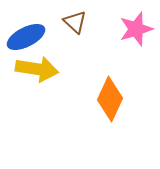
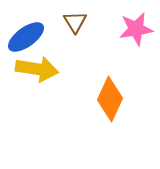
brown triangle: rotated 15 degrees clockwise
pink star: rotated 8 degrees clockwise
blue ellipse: rotated 9 degrees counterclockwise
